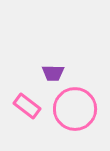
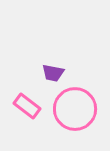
purple trapezoid: rotated 10 degrees clockwise
